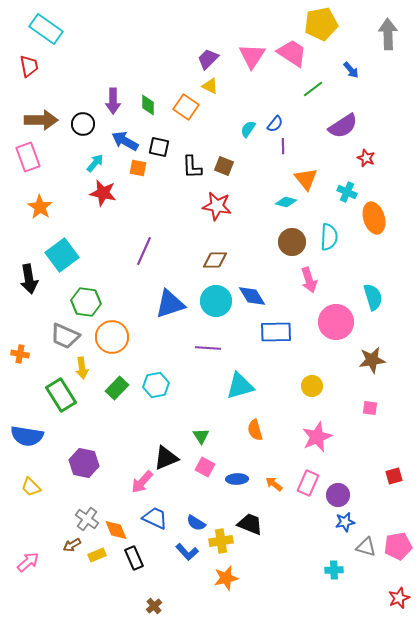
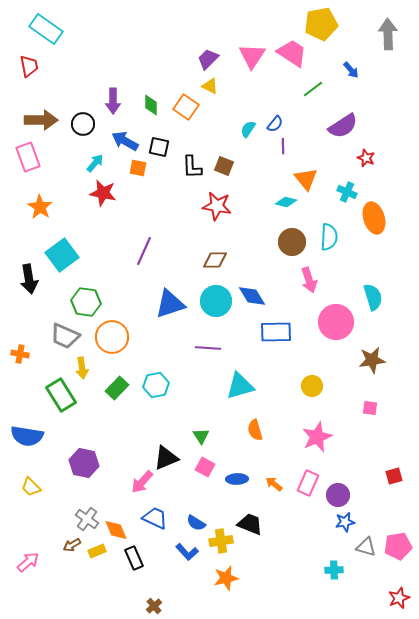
green diamond at (148, 105): moved 3 px right
yellow rectangle at (97, 555): moved 4 px up
